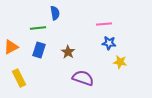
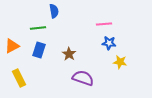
blue semicircle: moved 1 px left, 2 px up
orange triangle: moved 1 px right, 1 px up
brown star: moved 1 px right, 2 px down
